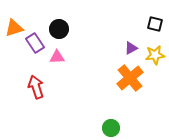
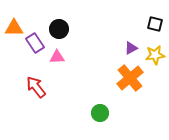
orange triangle: rotated 18 degrees clockwise
red arrow: rotated 20 degrees counterclockwise
green circle: moved 11 px left, 15 px up
